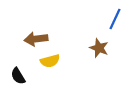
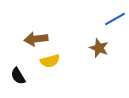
blue line: rotated 35 degrees clockwise
